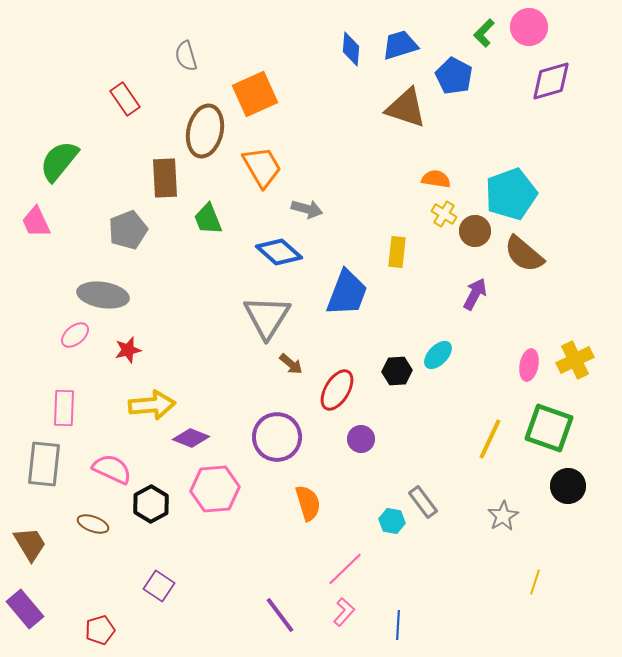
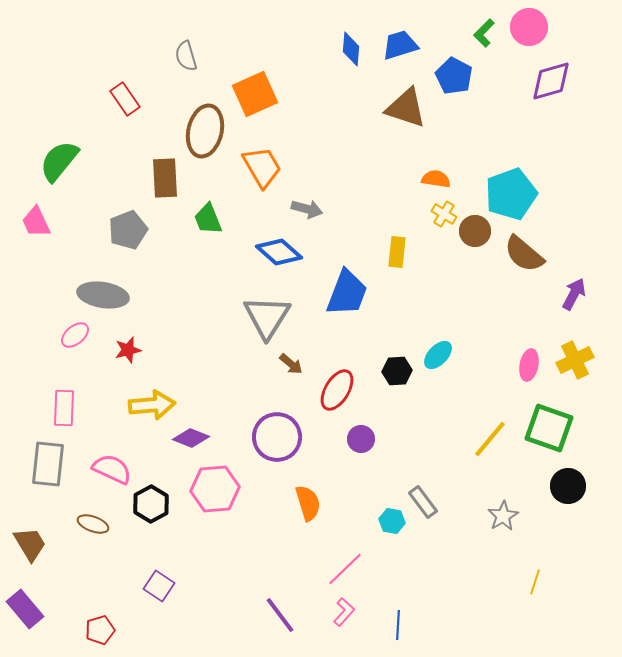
purple arrow at (475, 294): moved 99 px right
yellow line at (490, 439): rotated 15 degrees clockwise
gray rectangle at (44, 464): moved 4 px right
